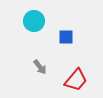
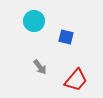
blue square: rotated 14 degrees clockwise
